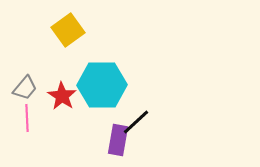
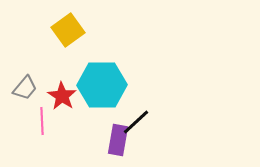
pink line: moved 15 px right, 3 px down
